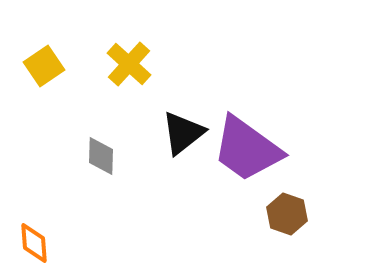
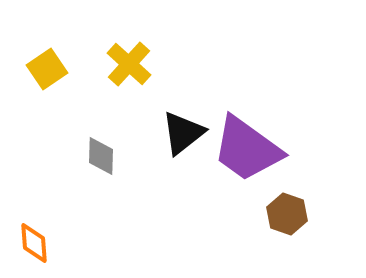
yellow square: moved 3 px right, 3 px down
